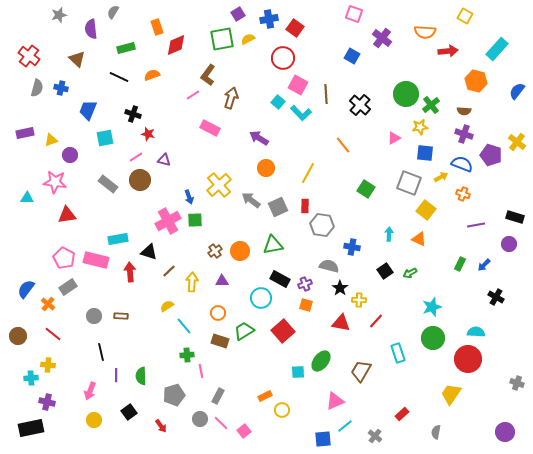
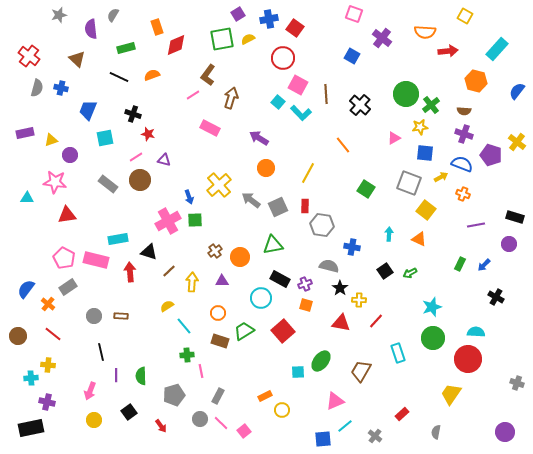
gray semicircle at (113, 12): moved 3 px down
orange circle at (240, 251): moved 6 px down
